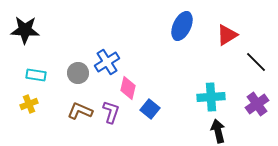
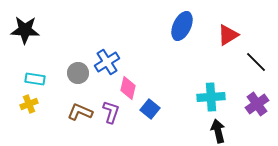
red triangle: moved 1 px right
cyan rectangle: moved 1 px left, 4 px down
brown L-shape: moved 1 px down
